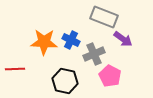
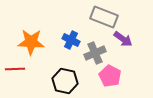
orange star: moved 13 px left
gray cross: moved 1 px right, 1 px up
